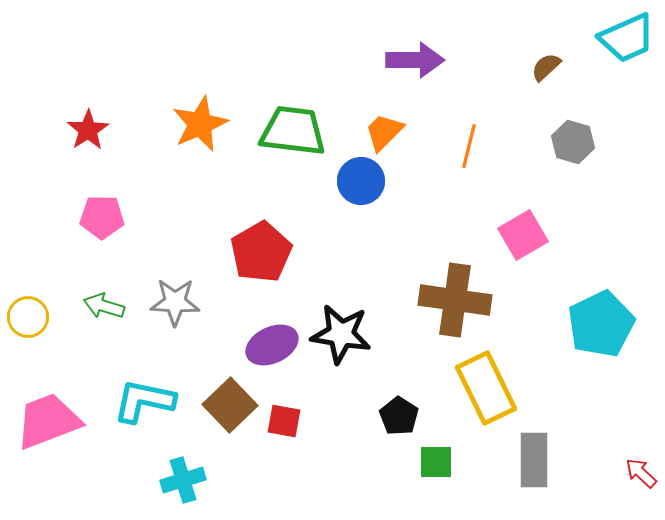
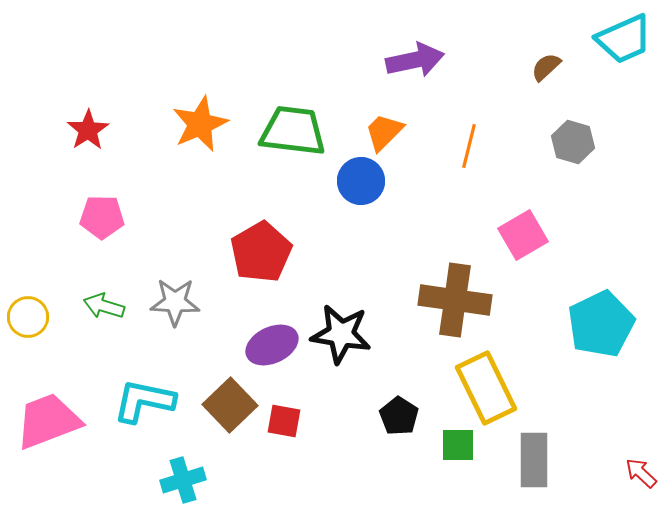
cyan trapezoid: moved 3 px left, 1 px down
purple arrow: rotated 12 degrees counterclockwise
green square: moved 22 px right, 17 px up
